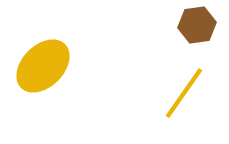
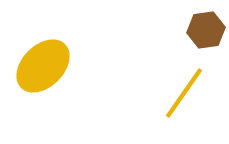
brown hexagon: moved 9 px right, 5 px down
